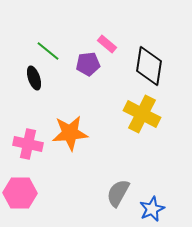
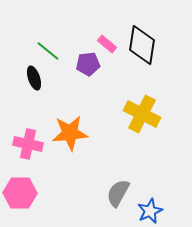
black diamond: moved 7 px left, 21 px up
blue star: moved 2 px left, 2 px down
